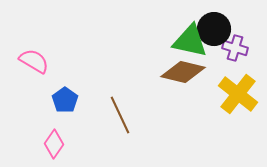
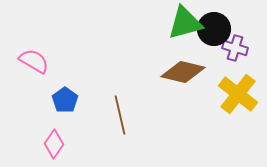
green triangle: moved 5 px left, 18 px up; rotated 27 degrees counterclockwise
brown line: rotated 12 degrees clockwise
